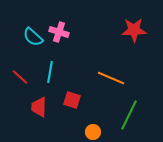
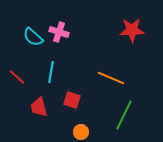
red star: moved 2 px left
cyan line: moved 1 px right
red line: moved 3 px left
red trapezoid: rotated 15 degrees counterclockwise
green line: moved 5 px left
orange circle: moved 12 px left
